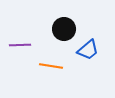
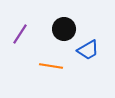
purple line: moved 11 px up; rotated 55 degrees counterclockwise
blue trapezoid: rotated 10 degrees clockwise
